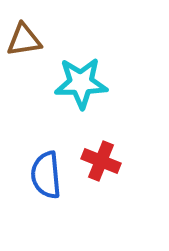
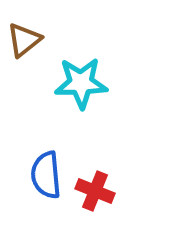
brown triangle: rotated 30 degrees counterclockwise
red cross: moved 6 px left, 30 px down
